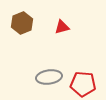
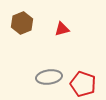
red triangle: moved 2 px down
red pentagon: rotated 15 degrees clockwise
